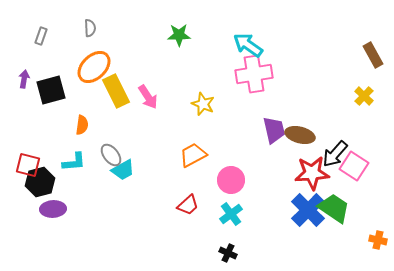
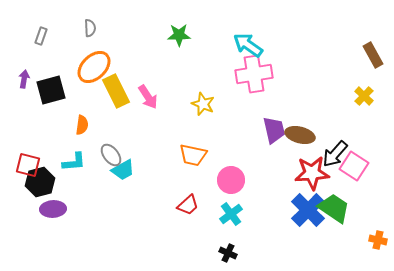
orange trapezoid: rotated 140 degrees counterclockwise
